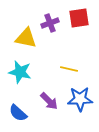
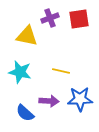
red square: moved 1 px down
purple cross: moved 5 px up
yellow triangle: moved 1 px right, 2 px up
yellow line: moved 8 px left, 2 px down
purple arrow: rotated 42 degrees counterclockwise
blue semicircle: moved 7 px right
